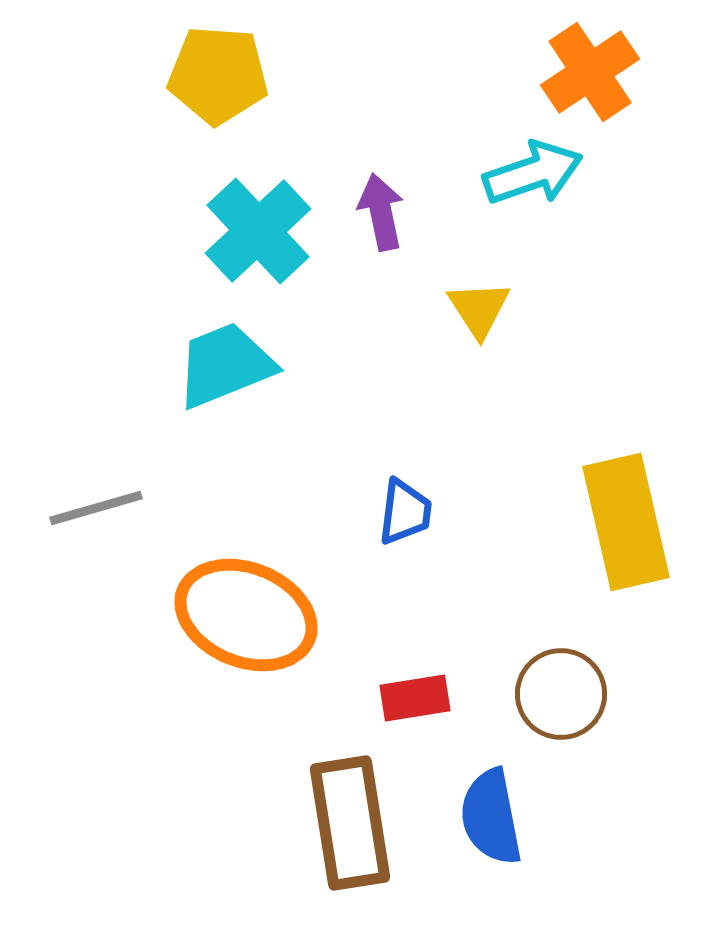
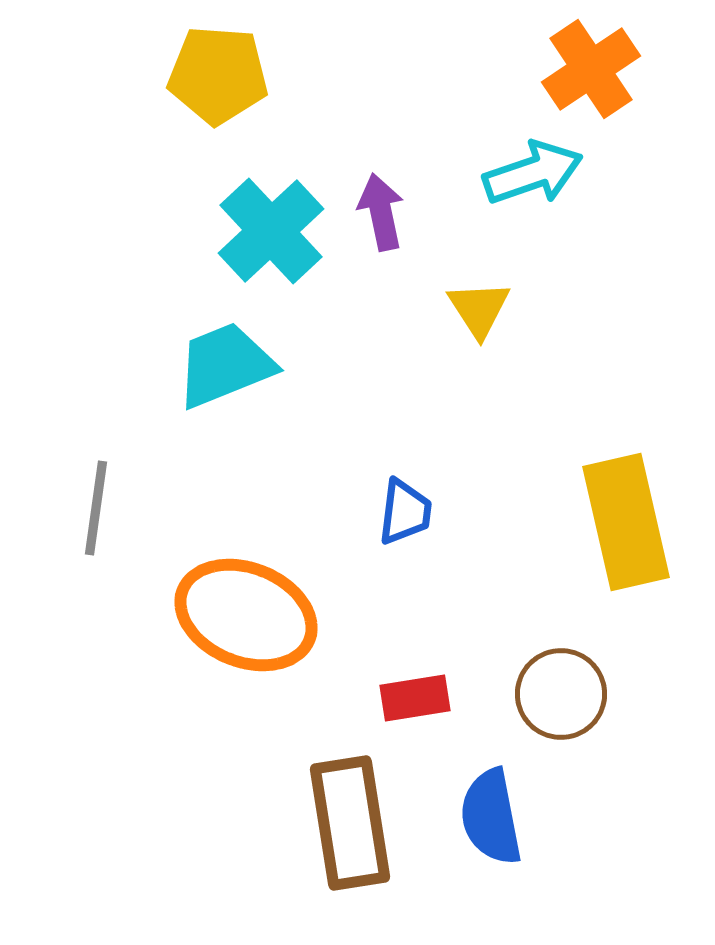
orange cross: moved 1 px right, 3 px up
cyan cross: moved 13 px right
gray line: rotated 66 degrees counterclockwise
